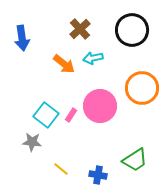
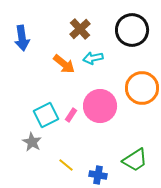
cyan square: rotated 25 degrees clockwise
gray star: rotated 24 degrees clockwise
yellow line: moved 5 px right, 4 px up
